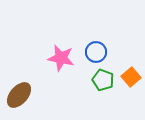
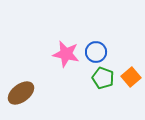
pink star: moved 5 px right, 4 px up
green pentagon: moved 2 px up
brown ellipse: moved 2 px right, 2 px up; rotated 12 degrees clockwise
